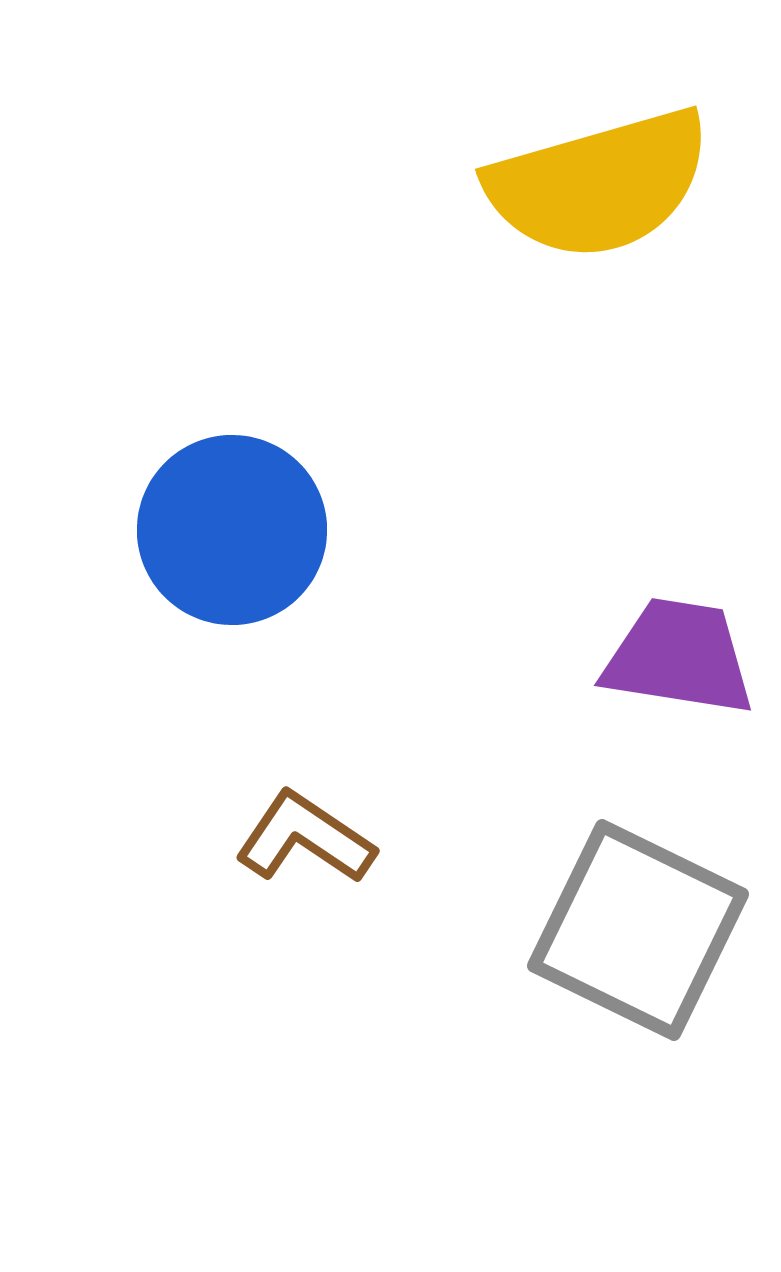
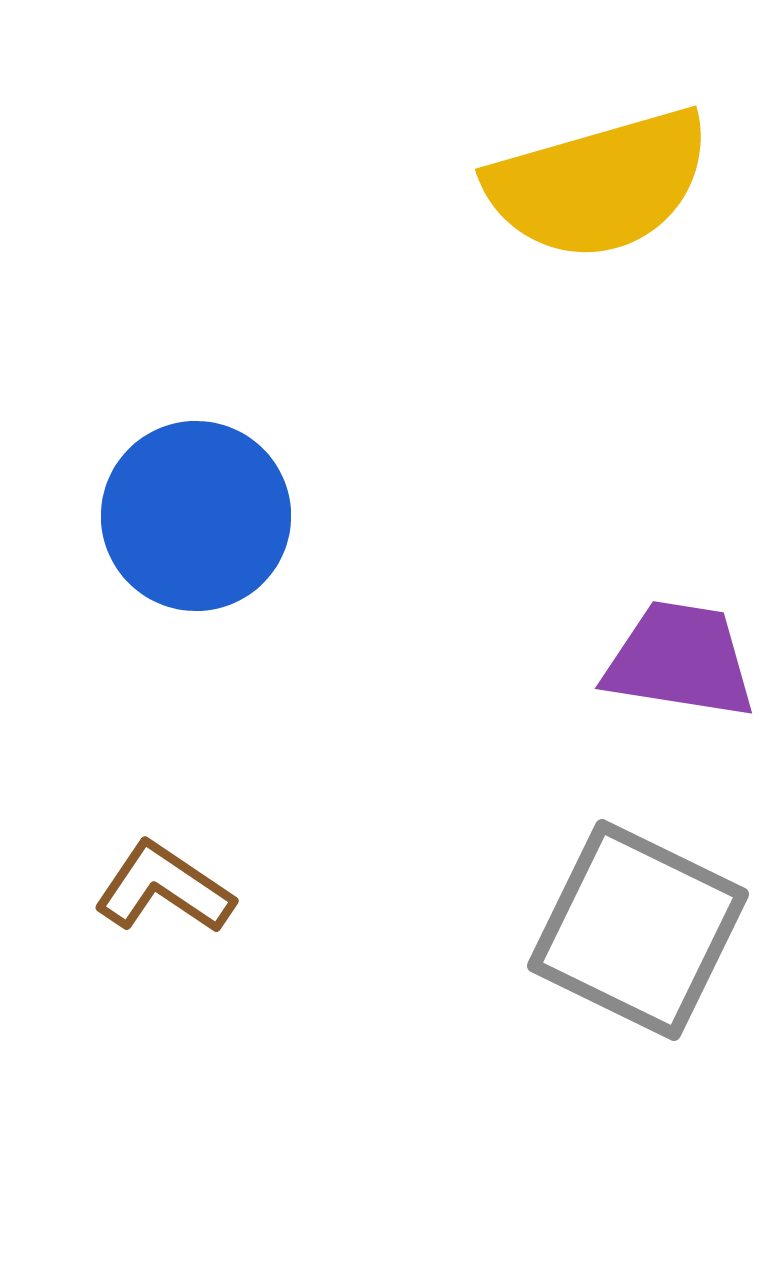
blue circle: moved 36 px left, 14 px up
purple trapezoid: moved 1 px right, 3 px down
brown L-shape: moved 141 px left, 50 px down
